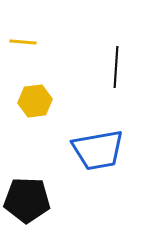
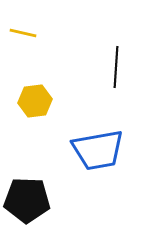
yellow line: moved 9 px up; rotated 8 degrees clockwise
